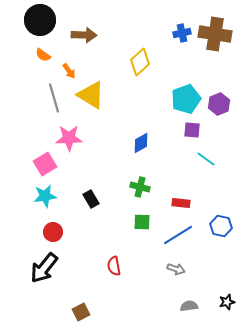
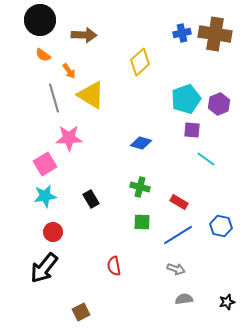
blue diamond: rotated 45 degrees clockwise
red rectangle: moved 2 px left, 1 px up; rotated 24 degrees clockwise
gray semicircle: moved 5 px left, 7 px up
